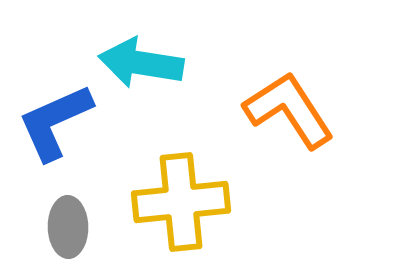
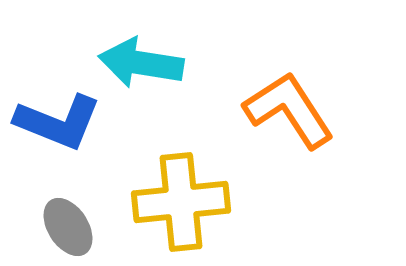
blue L-shape: moved 3 px right; rotated 134 degrees counterclockwise
gray ellipse: rotated 32 degrees counterclockwise
